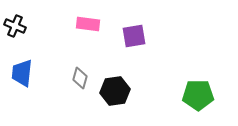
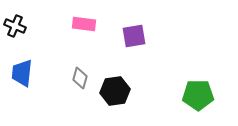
pink rectangle: moved 4 px left
